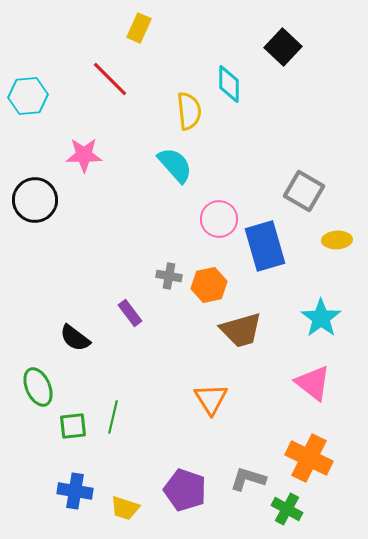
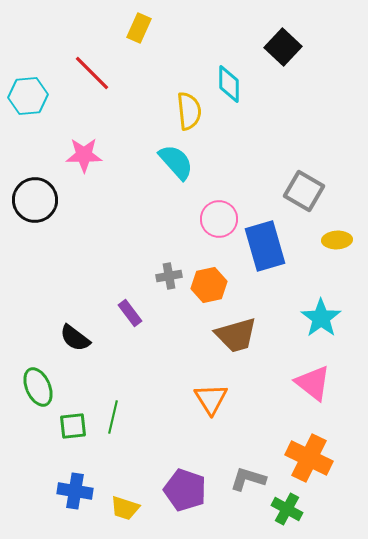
red line: moved 18 px left, 6 px up
cyan semicircle: moved 1 px right, 3 px up
gray cross: rotated 20 degrees counterclockwise
brown trapezoid: moved 5 px left, 5 px down
